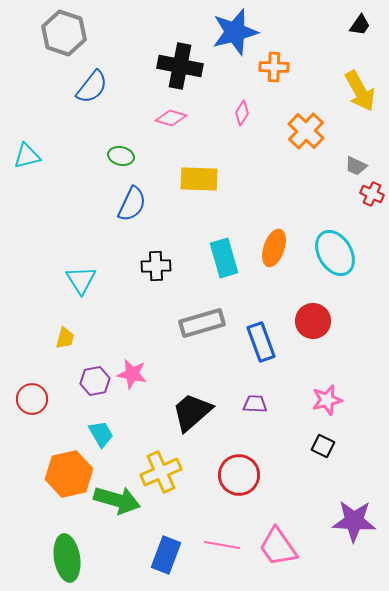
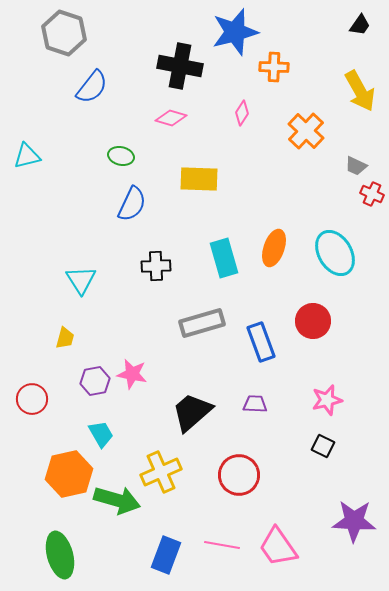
green ellipse at (67, 558): moved 7 px left, 3 px up; rotated 6 degrees counterclockwise
